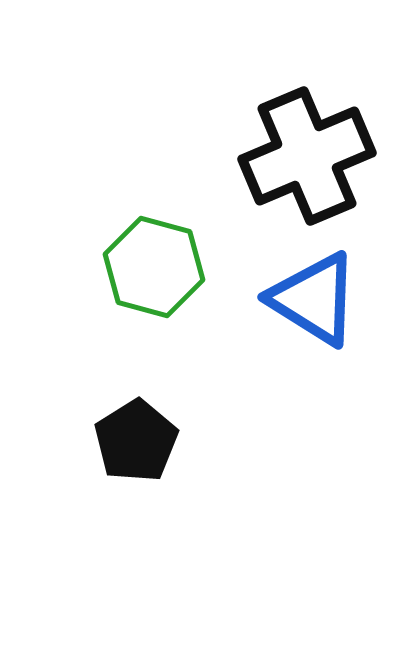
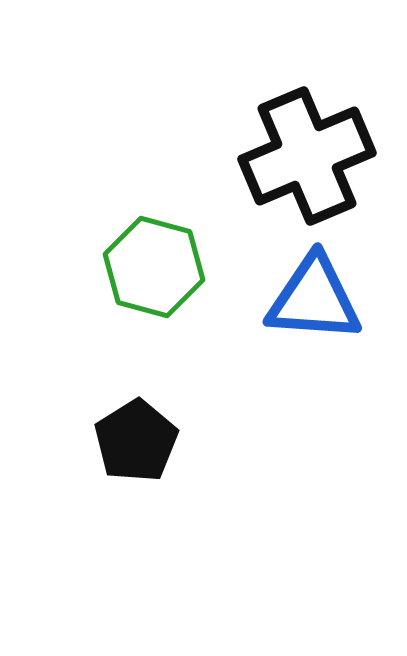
blue triangle: rotated 28 degrees counterclockwise
